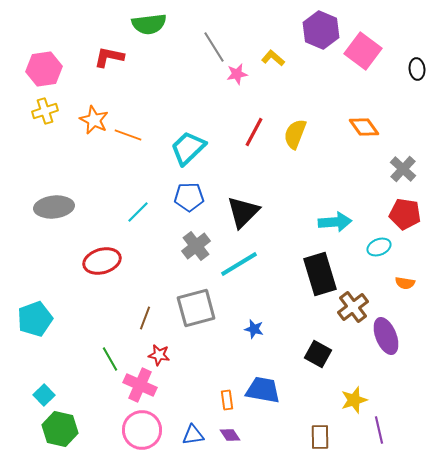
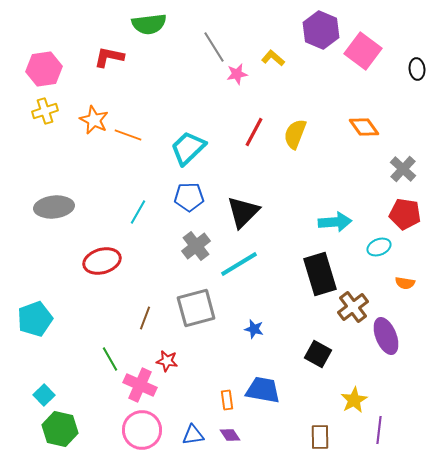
cyan line at (138, 212): rotated 15 degrees counterclockwise
red star at (159, 355): moved 8 px right, 6 px down
yellow star at (354, 400): rotated 12 degrees counterclockwise
purple line at (379, 430): rotated 20 degrees clockwise
